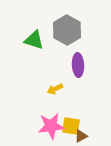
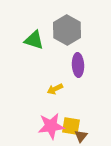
brown triangle: rotated 24 degrees counterclockwise
